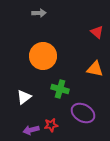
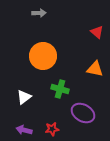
red star: moved 1 px right, 4 px down
purple arrow: moved 7 px left; rotated 28 degrees clockwise
